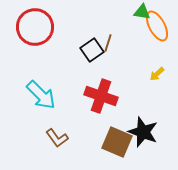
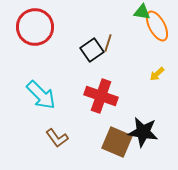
black star: rotated 12 degrees counterclockwise
